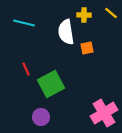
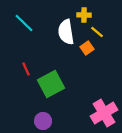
yellow line: moved 14 px left, 19 px down
cyan line: rotated 30 degrees clockwise
orange square: rotated 24 degrees counterclockwise
purple circle: moved 2 px right, 4 px down
